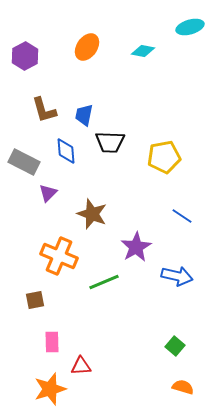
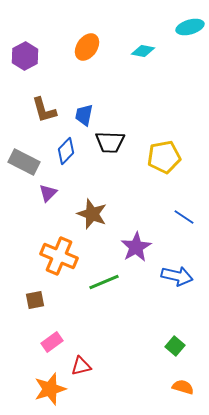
blue diamond: rotated 48 degrees clockwise
blue line: moved 2 px right, 1 px down
pink rectangle: rotated 55 degrees clockwise
red triangle: rotated 10 degrees counterclockwise
